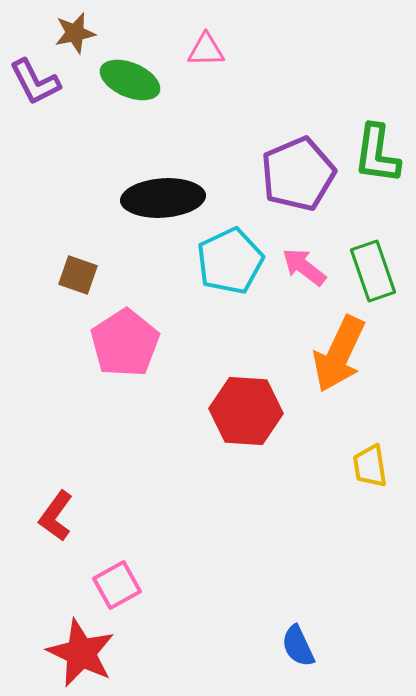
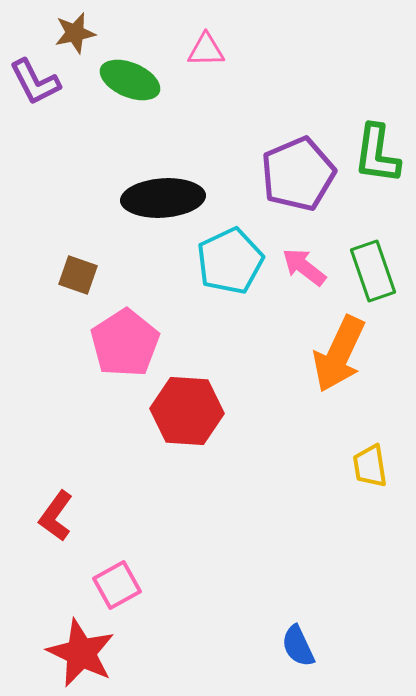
red hexagon: moved 59 px left
